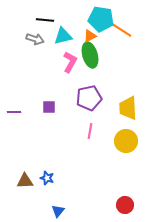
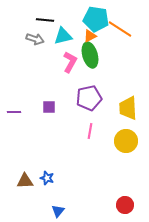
cyan pentagon: moved 5 px left
